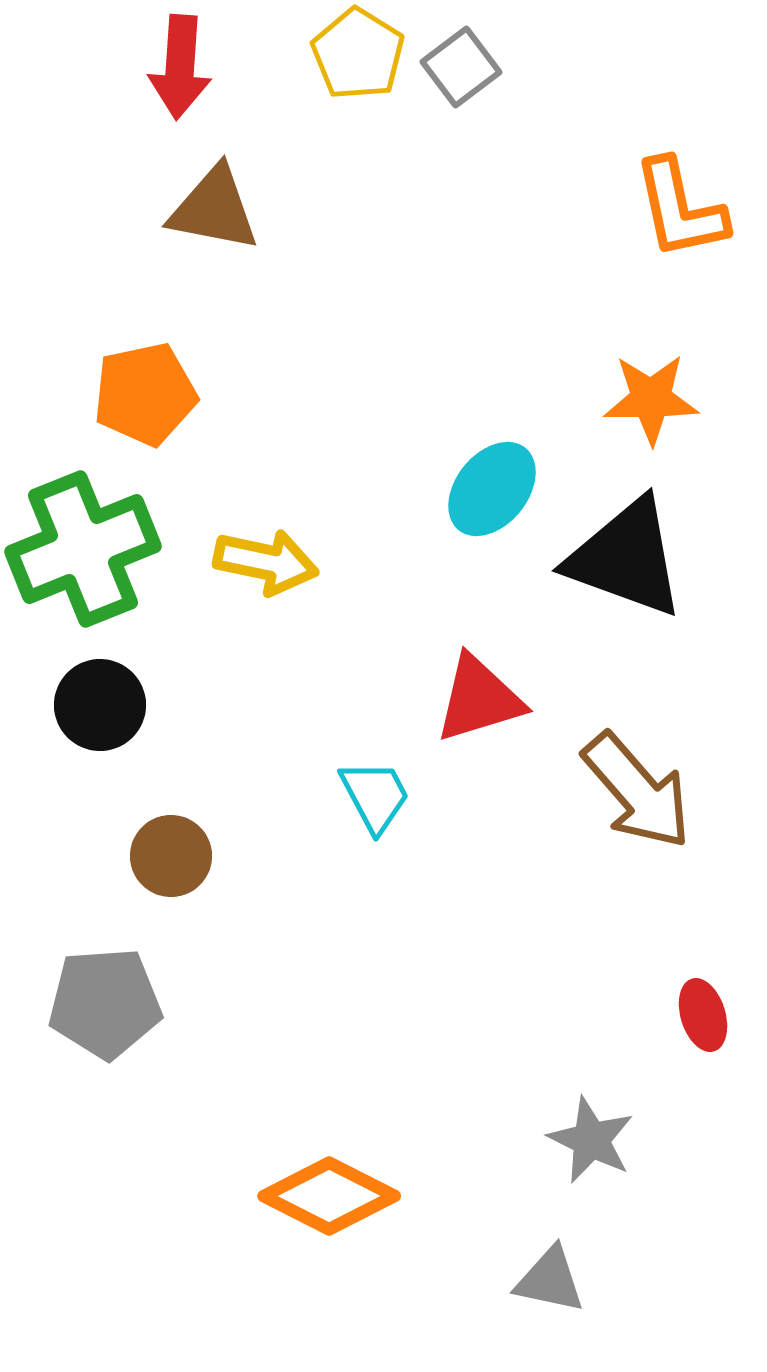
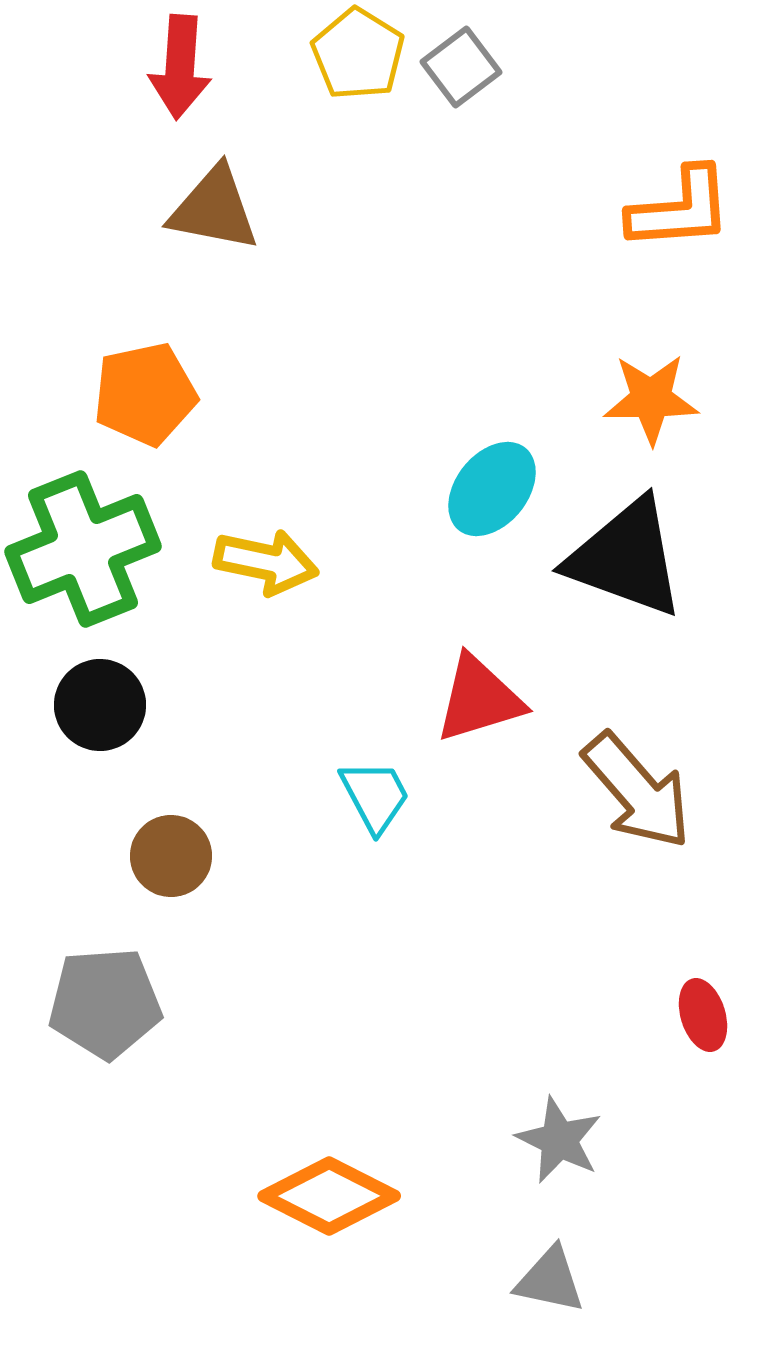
orange L-shape: rotated 82 degrees counterclockwise
gray star: moved 32 px left
